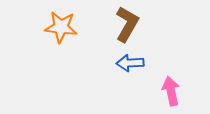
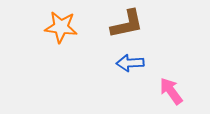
brown L-shape: rotated 48 degrees clockwise
pink arrow: rotated 24 degrees counterclockwise
